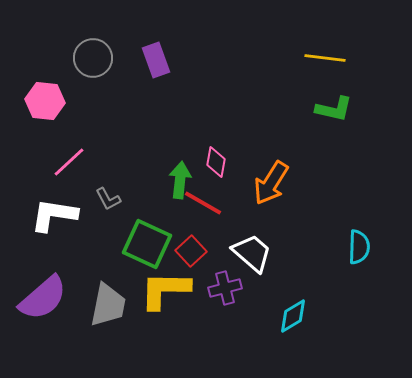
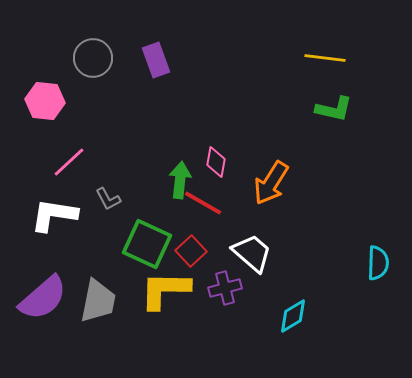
cyan semicircle: moved 19 px right, 16 px down
gray trapezoid: moved 10 px left, 4 px up
